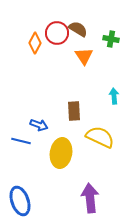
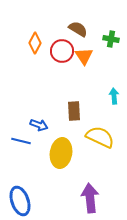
red circle: moved 5 px right, 18 px down
